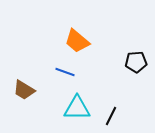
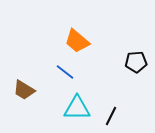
blue line: rotated 18 degrees clockwise
